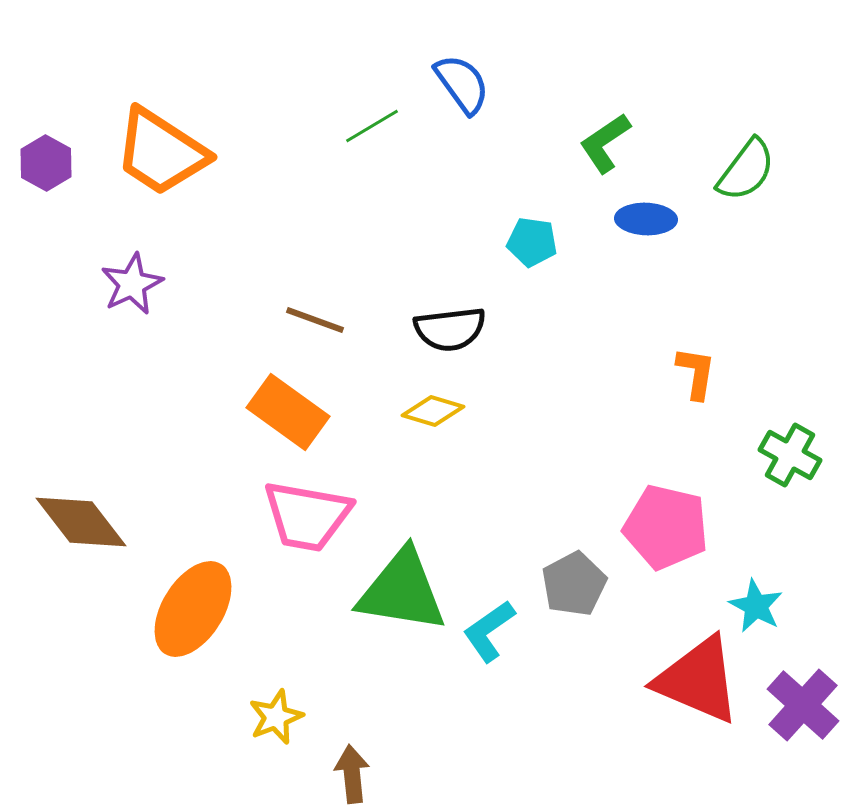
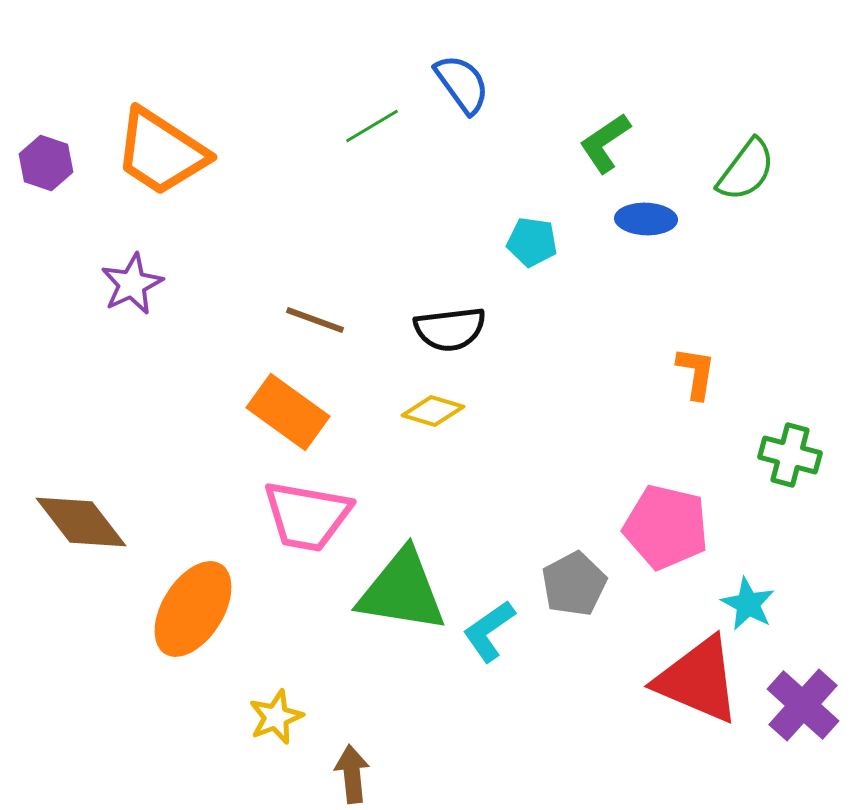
purple hexagon: rotated 10 degrees counterclockwise
green cross: rotated 14 degrees counterclockwise
cyan star: moved 8 px left, 2 px up
